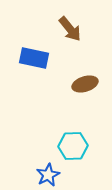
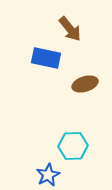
blue rectangle: moved 12 px right
